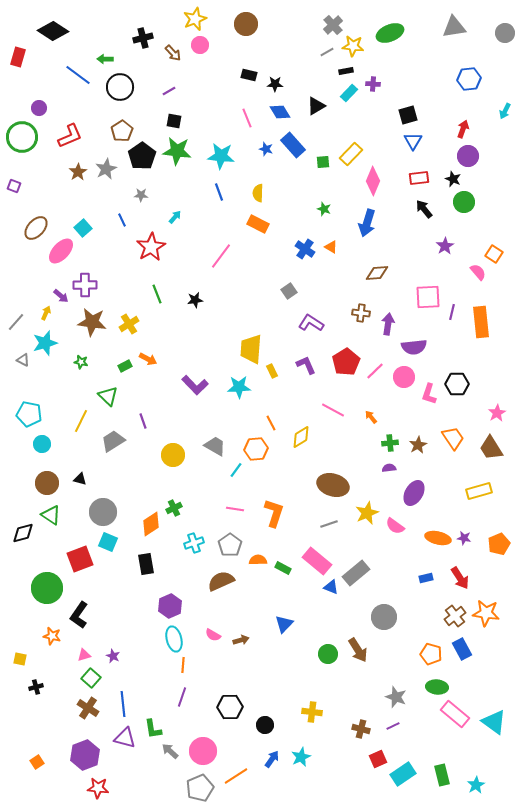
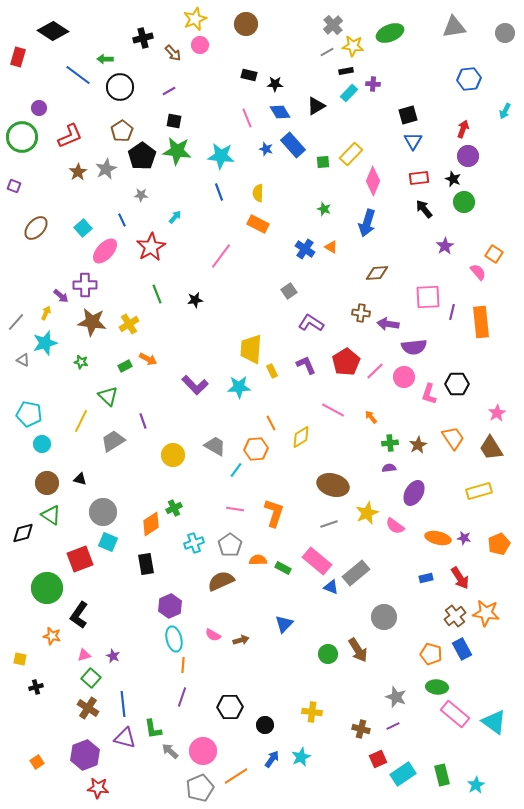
pink ellipse at (61, 251): moved 44 px right
purple arrow at (388, 324): rotated 90 degrees counterclockwise
